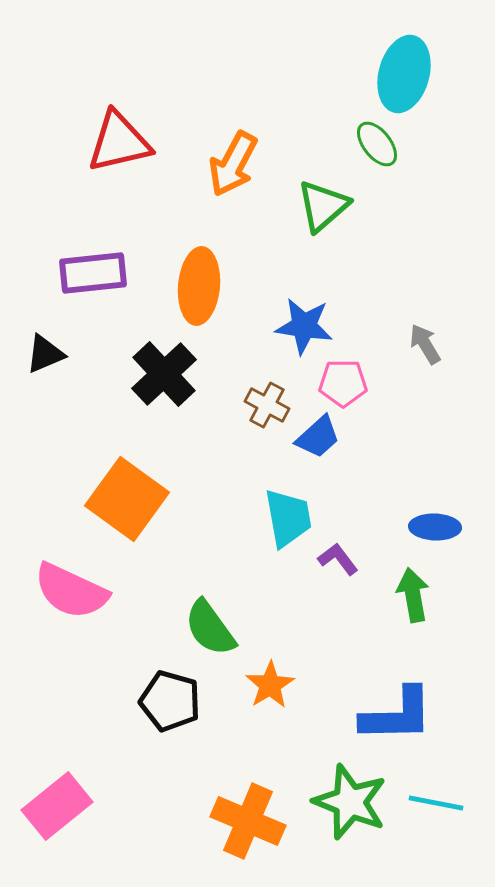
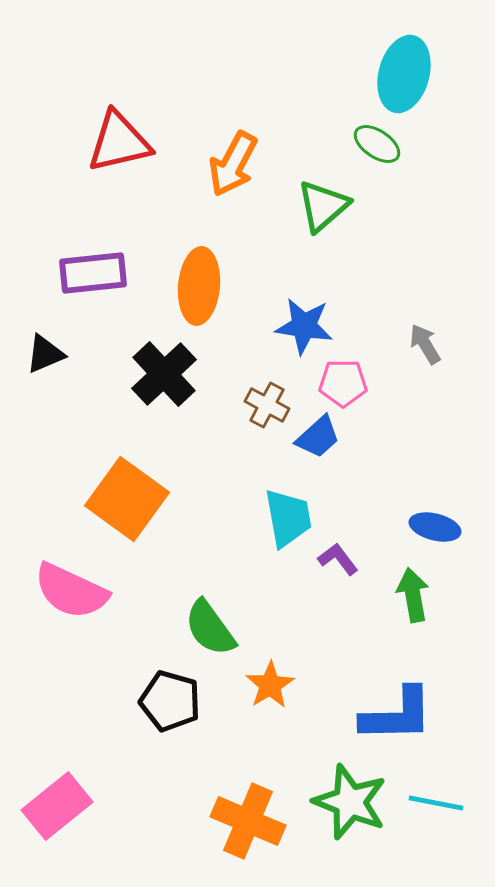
green ellipse: rotated 18 degrees counterclockwise
blue ellipse: rotated 12 degrees clockwise
